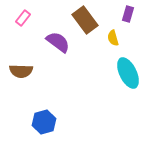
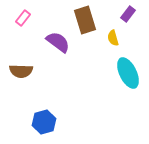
purple rectangle: rotated 21 degrees clockwise
brown rectangle: rotated 20 degrees clockwise
